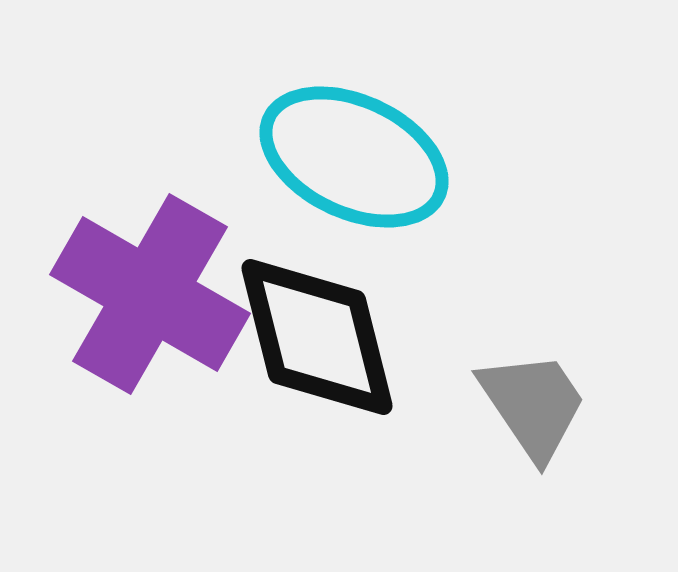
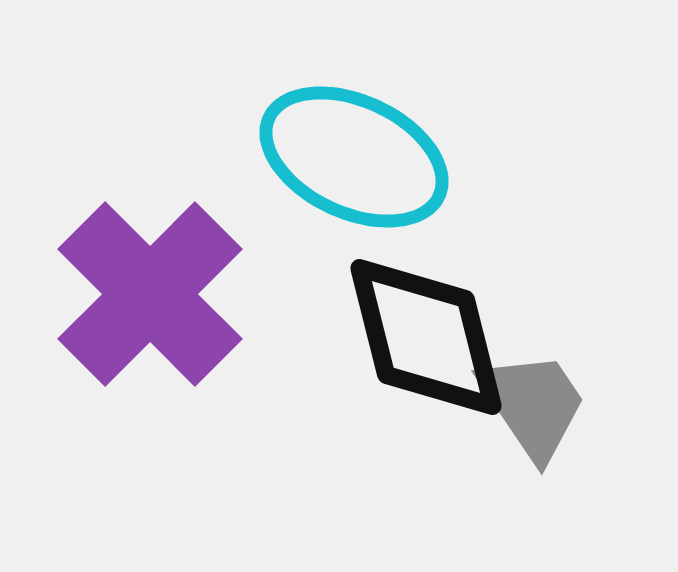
purple cross: rotated 15 degrees clockwise
black diamond: moved 109 px right
